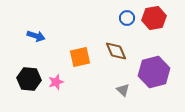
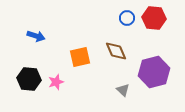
red hexagon: rotated 15 degrees clockwise
